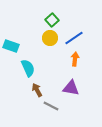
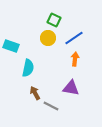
green square: moved 2 px right; rotated 24 degrees counterclockwise
yellow circle: moved 2 px left
cyan semicircle: rotated 36 degrees clockwise
brown arrow: moved 2 px left, 3 px down
